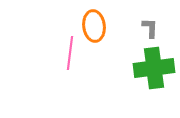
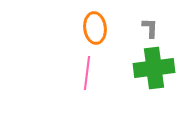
orange ellipse: moved 1 px right, 2 px down
pink line: moved 17 px right, 20 px down
